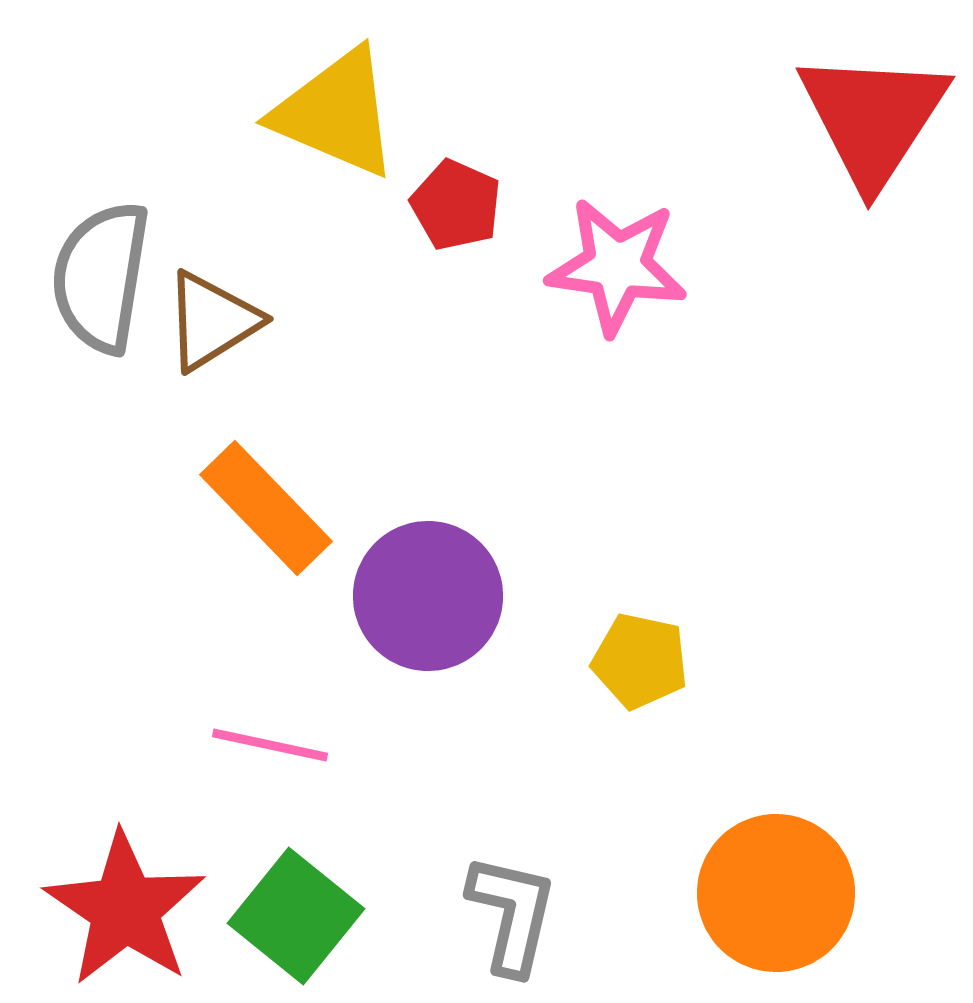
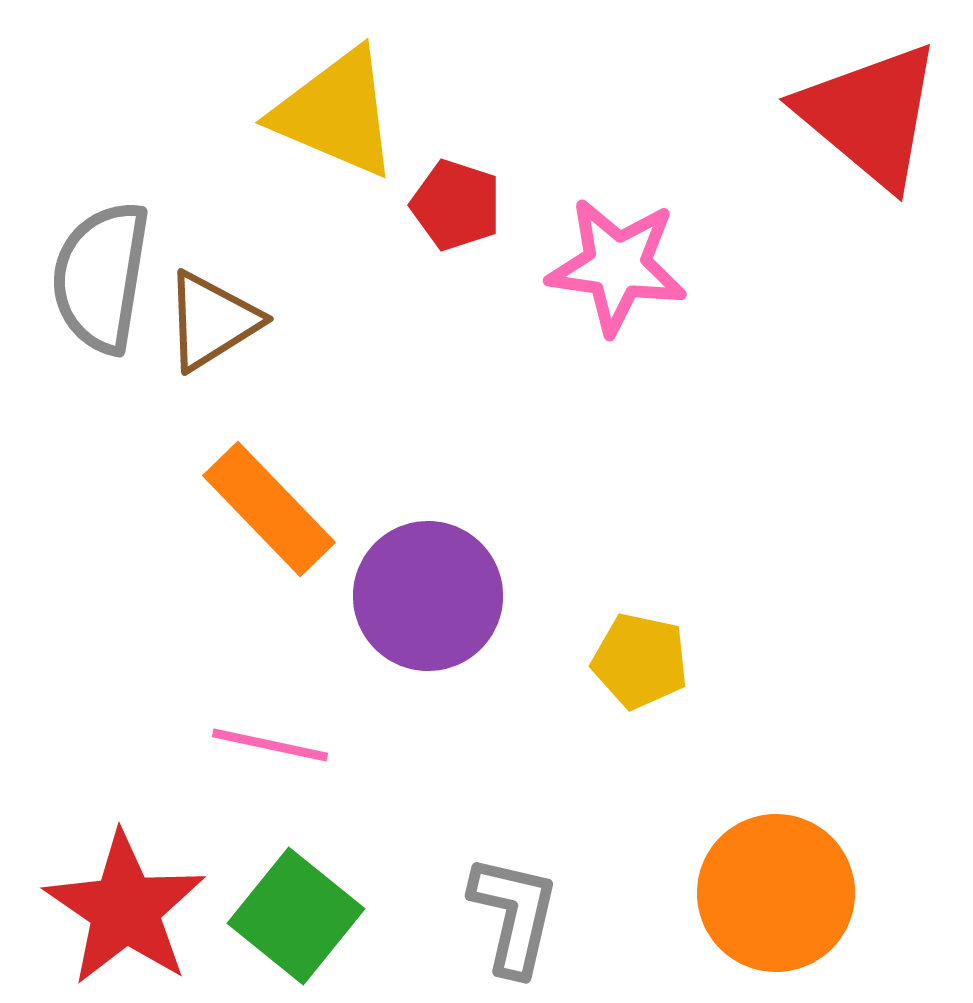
red triangle: moved 3 px left, 3 px up; rotated 23 degrees counterclockwise
red pentagon: rotated 6 degrees counterclockwise
orange rectangle: moved 3 px right, 1 px down
gray L-shape: moved 2 px right, 1 px down
